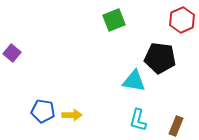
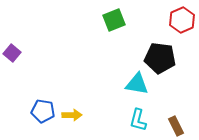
cyan triangle: moved 3 px right, 3 px down
brown rectangle: rotated 48 degrees counterclockwise
